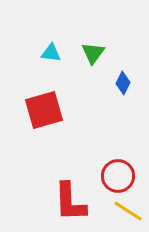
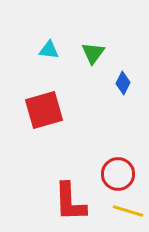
cyan triangle: moved 2 px left, 3 px up
red circle: moved 2 px up
yellow line: rotated 16 degrees counterclockwise
